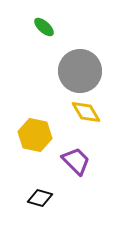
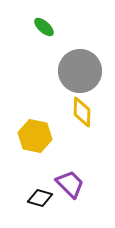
yellow diamond: moved 4 px left; rotated 32 degrees clockwise
yellow hexagon: moved 1 px down
purple trapezoid: moved 6 px left, 23 px down
